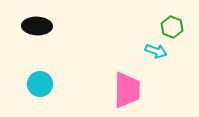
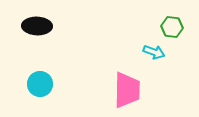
green hexagon: rotated 15 degrees counterclockwise
cyan arrow: moved 2 px left, 1 px down
